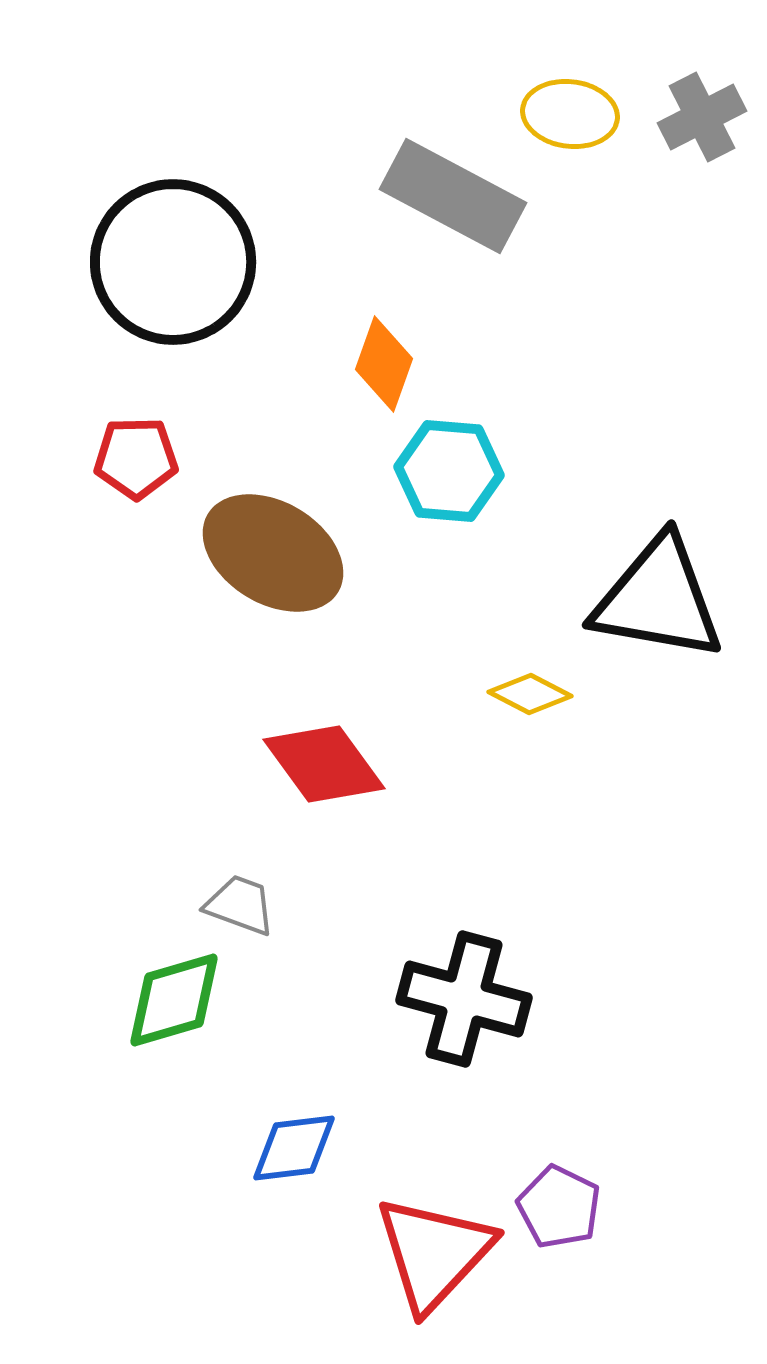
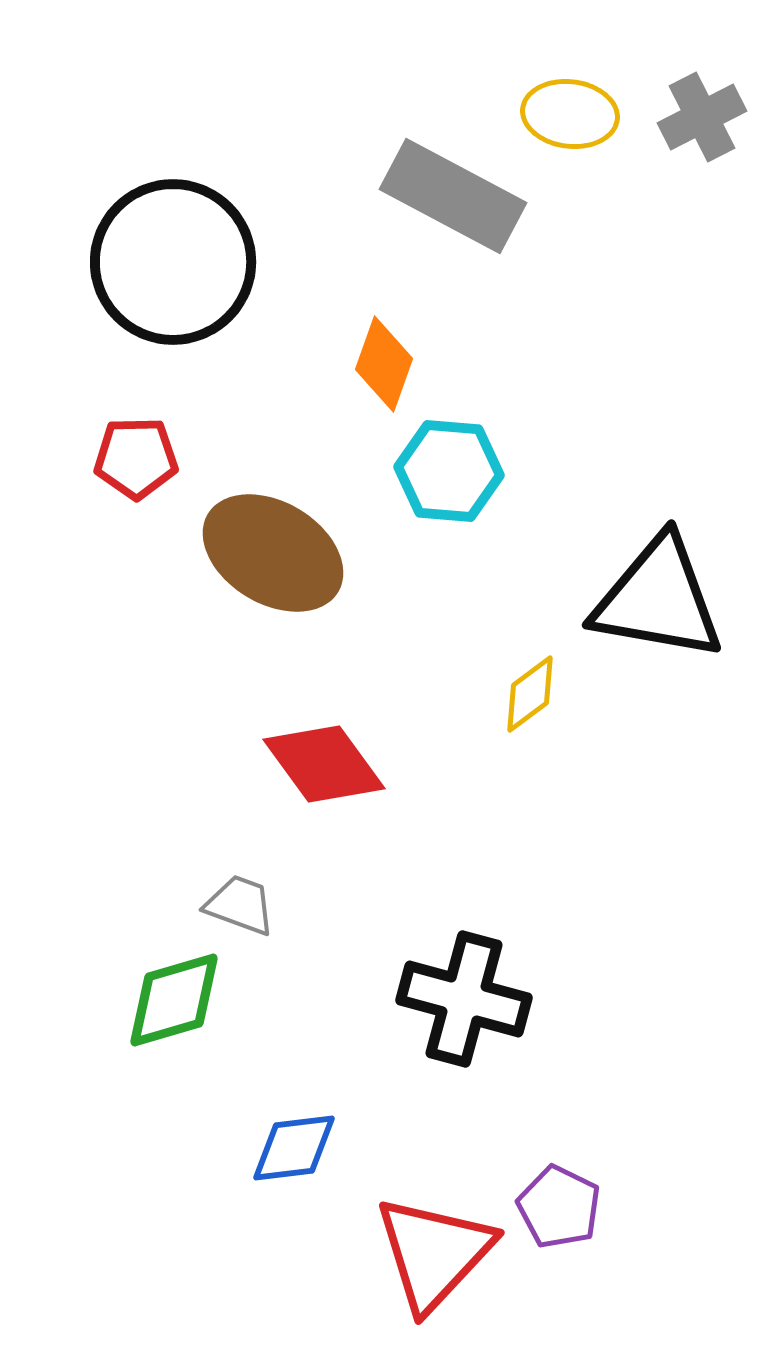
yellow diamond: rotated 64 degrees counterclockwise
